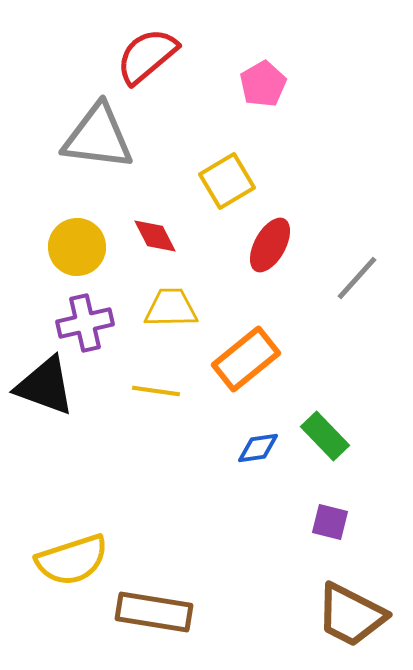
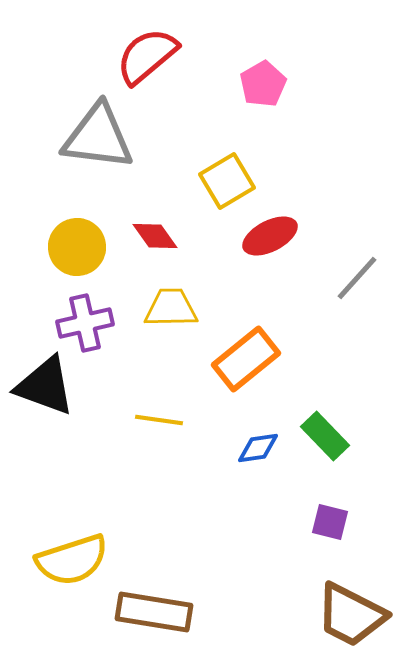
red diamond: rotated 9 degrees counterclockwise
red ellipse: moved 9 px up; rotated 34 degrees clockwise
yellow line: moved 3 px right, 29 px down
